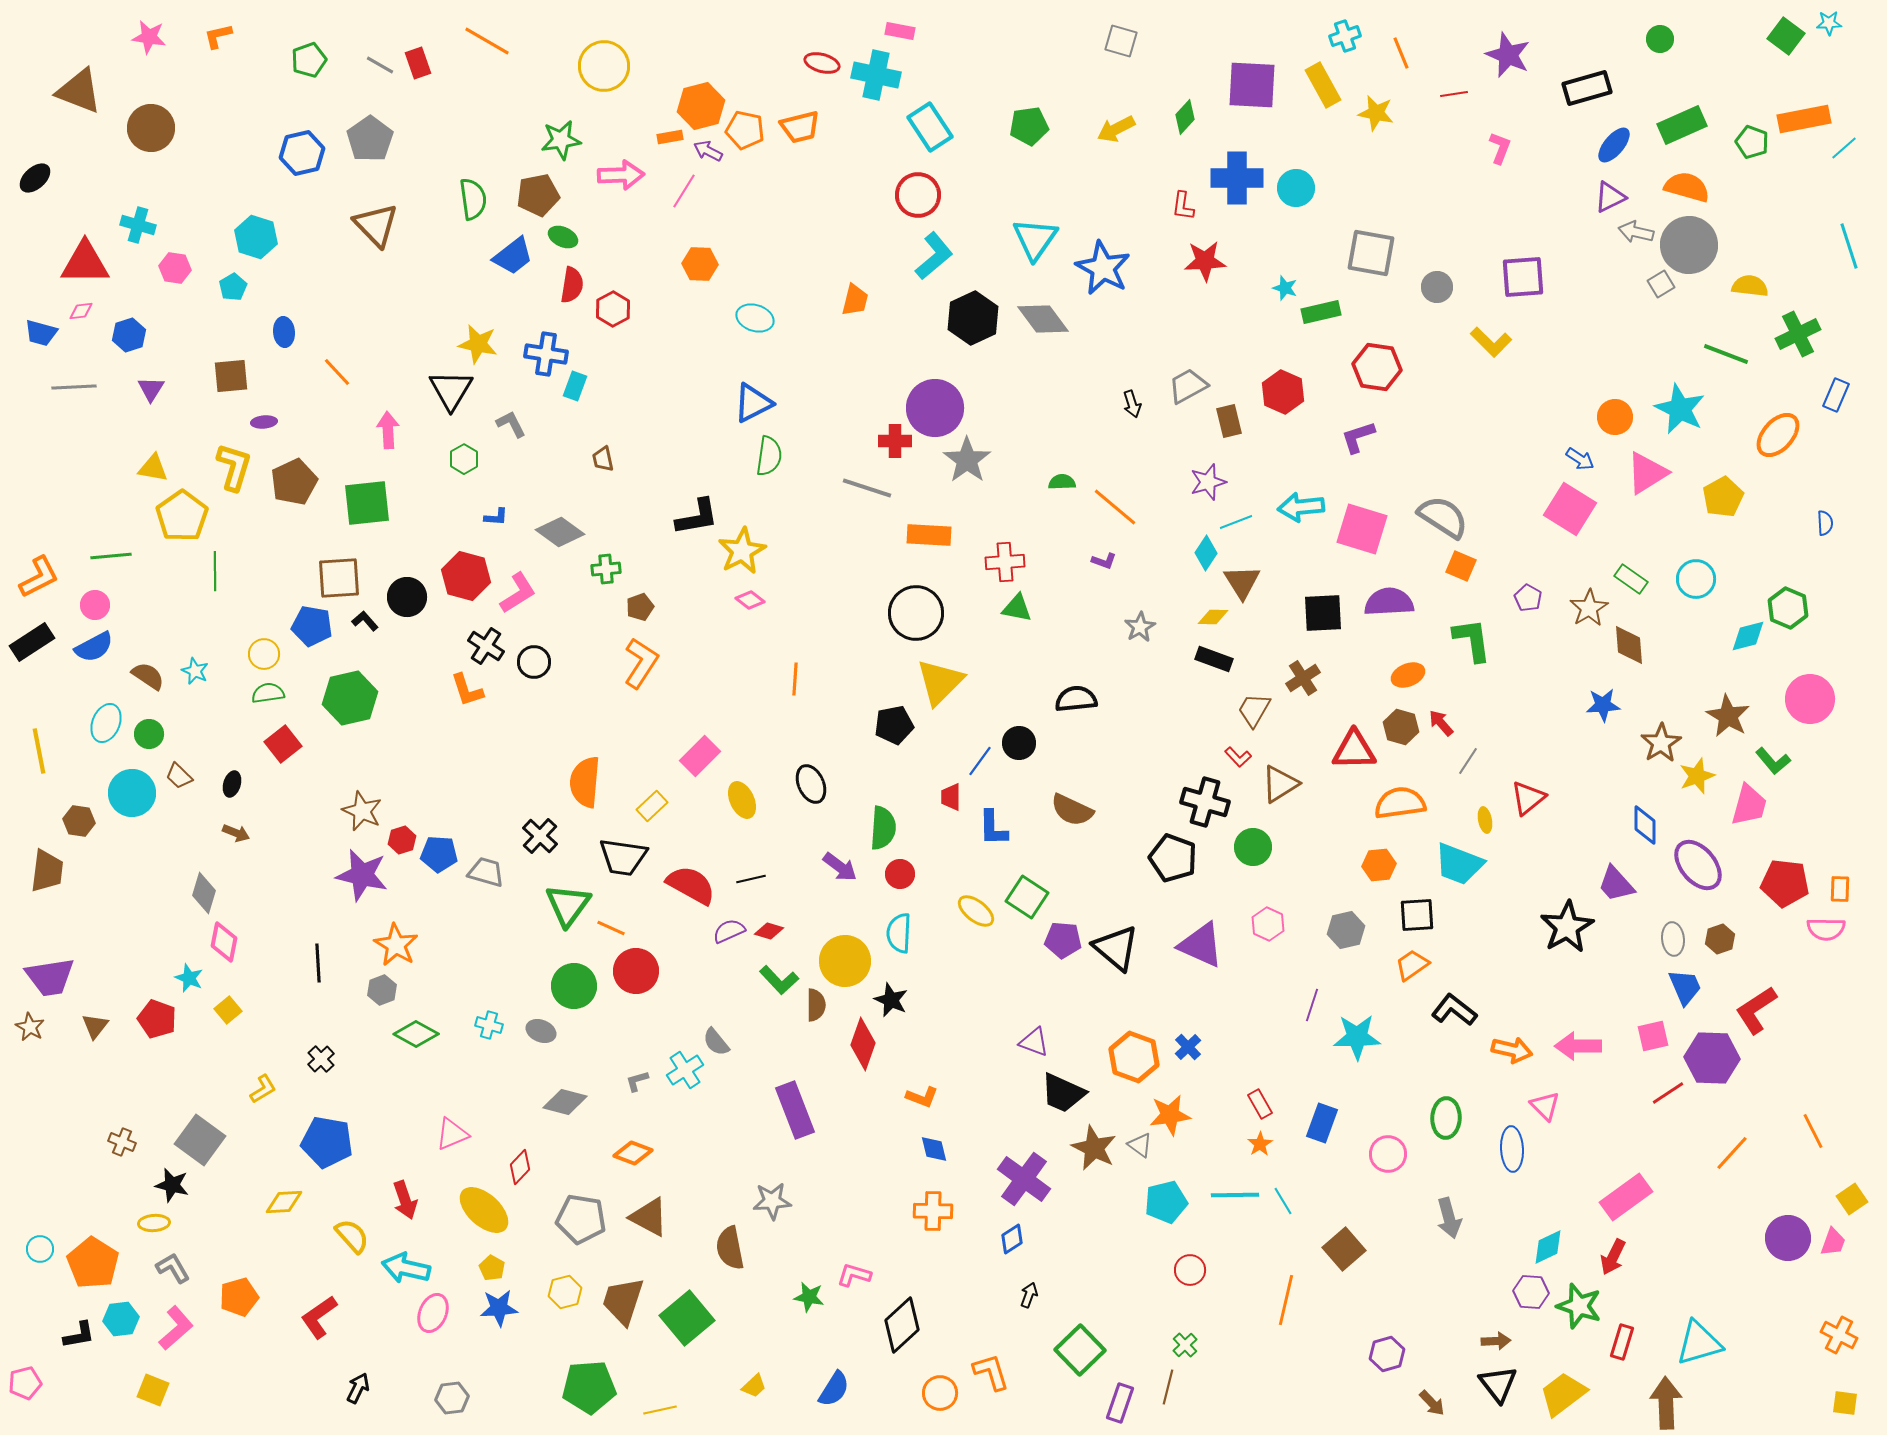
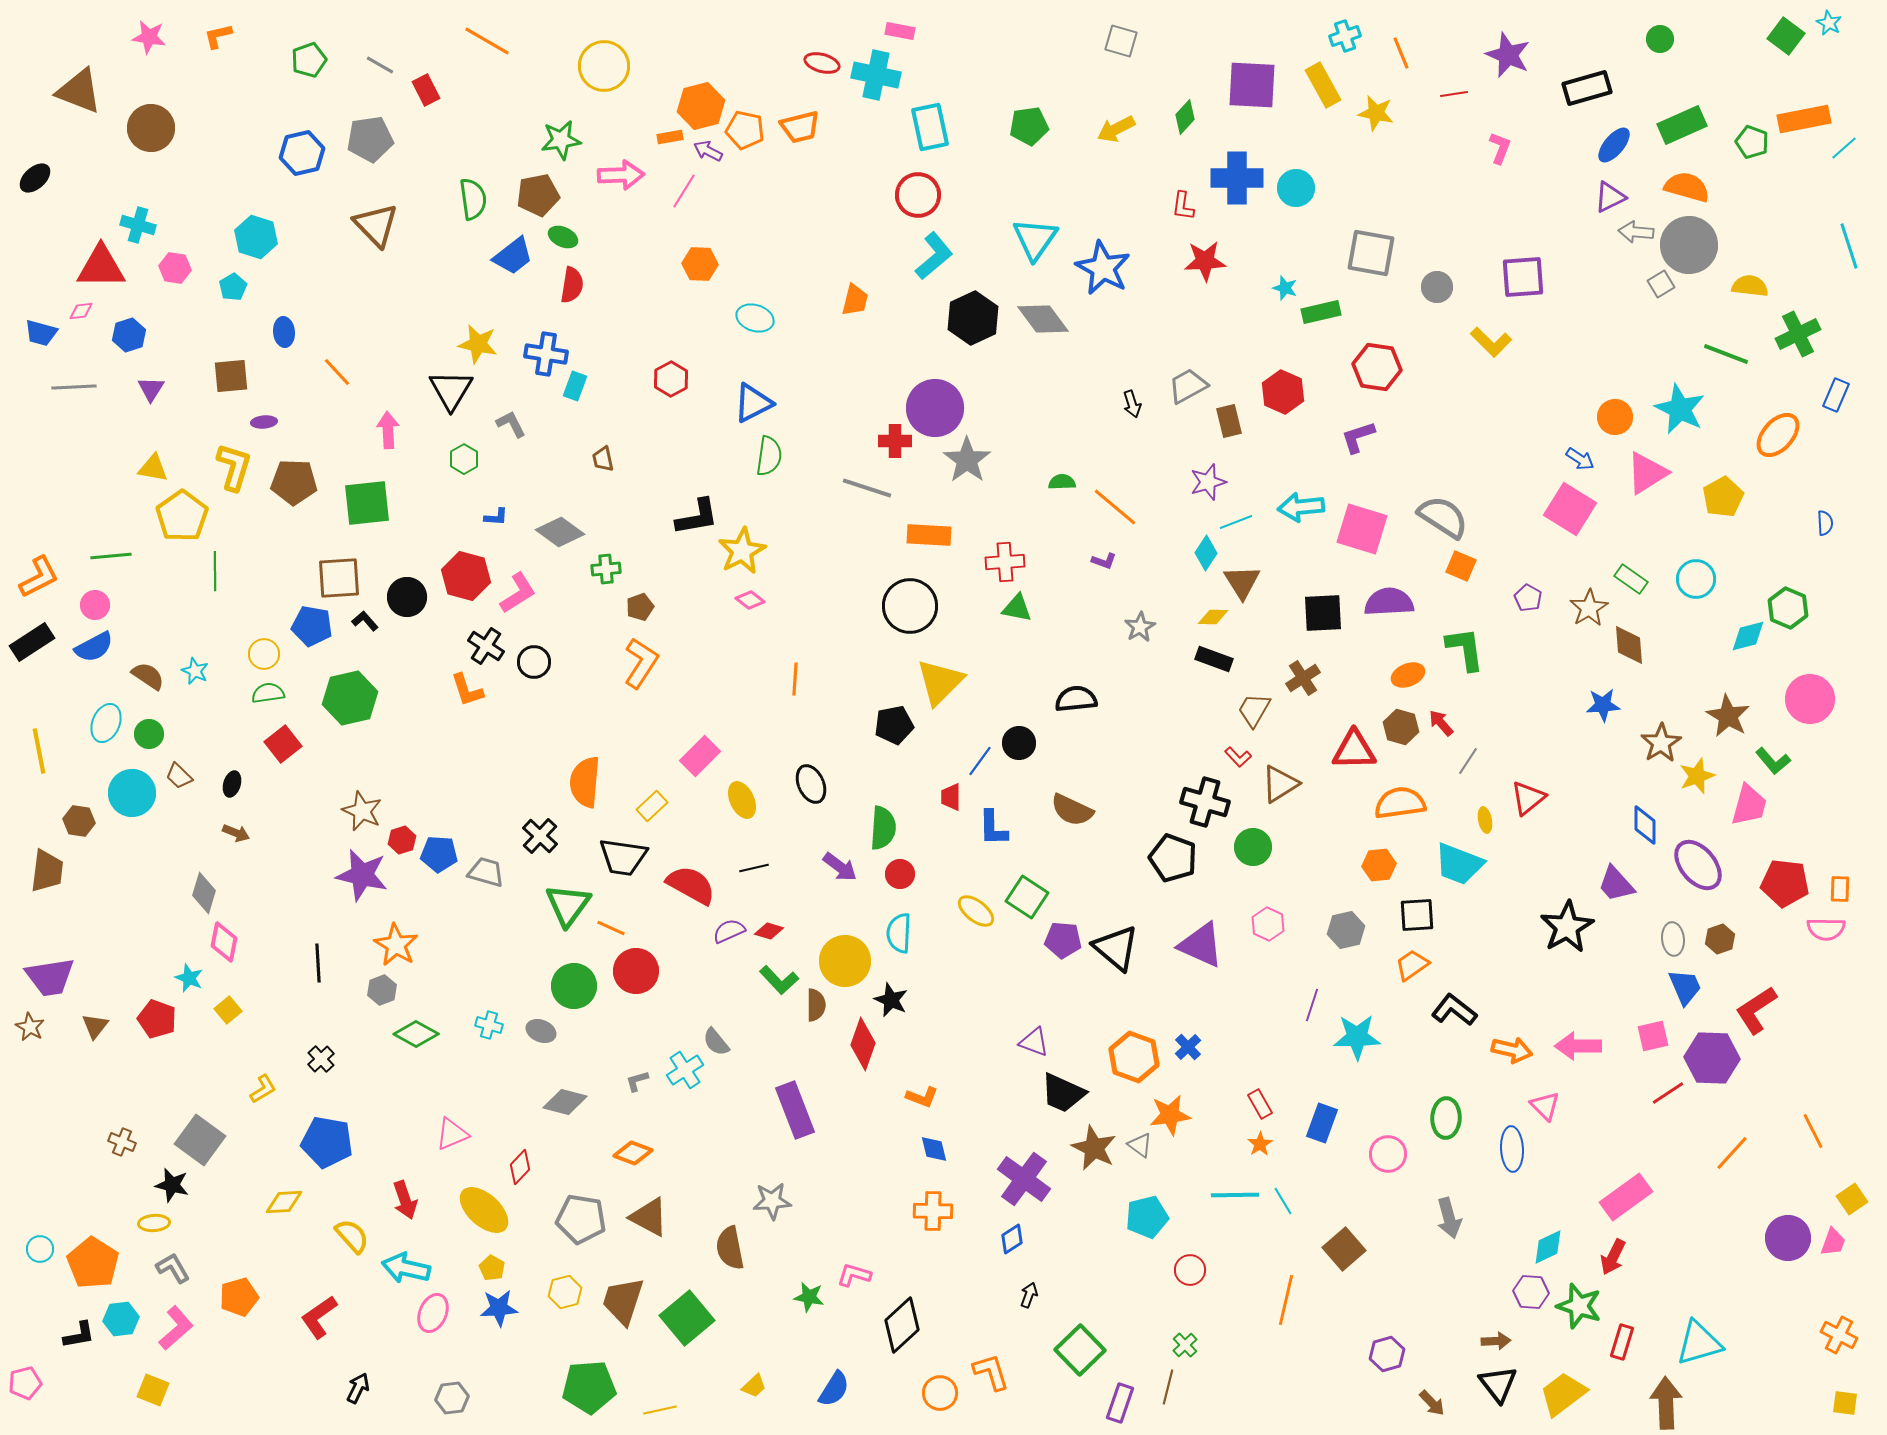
cyan star at (1829, 23): rotated 30 degrees clockwise
red rectangle at (418, 63): moved 8 px right, 27 px down; rotated 8 degrees counterclockwise
cyan rectangle at (930, 127): rotated 21 degrees clockwise
gray pentagon at (370, 139): rotated 27 degrees clockwise
gray arrow at (1636, 232): rotated 8 degrees counterclockwise
red triangle at (85, 263): moved 16 px right, 4 px down
red hexagon at (613, 309): moved 58 px right, 70 px down
brown pentagon at (294, 482): rotated 27 degrees clockwise
black circle at (916, 613): moved 6 px left, 7 px up
green L-shape at (1472, 640): moved 7 px left, 9 px down
black line at (751, 879): moved 3 px right, 11 px up
cyan pentagon at (1166, 1202): moved 19 px left, 15 px down
